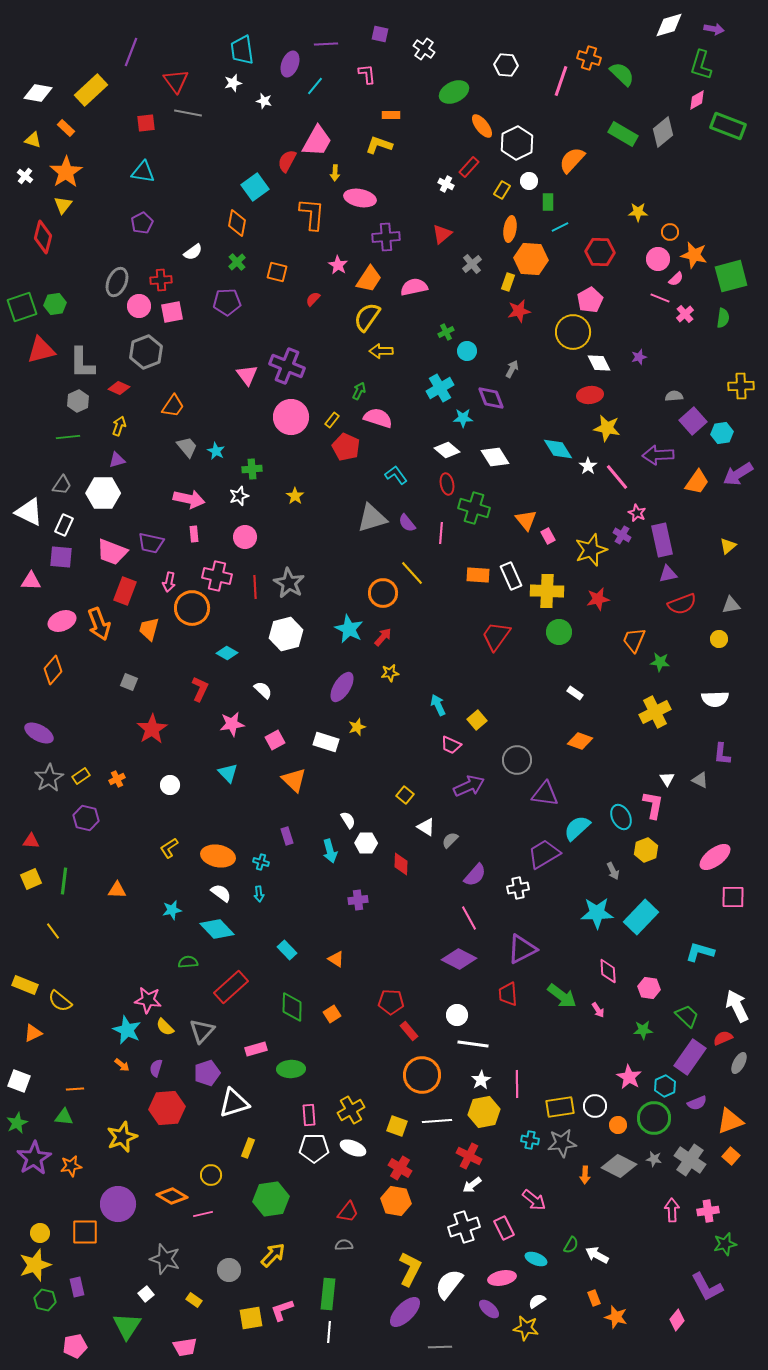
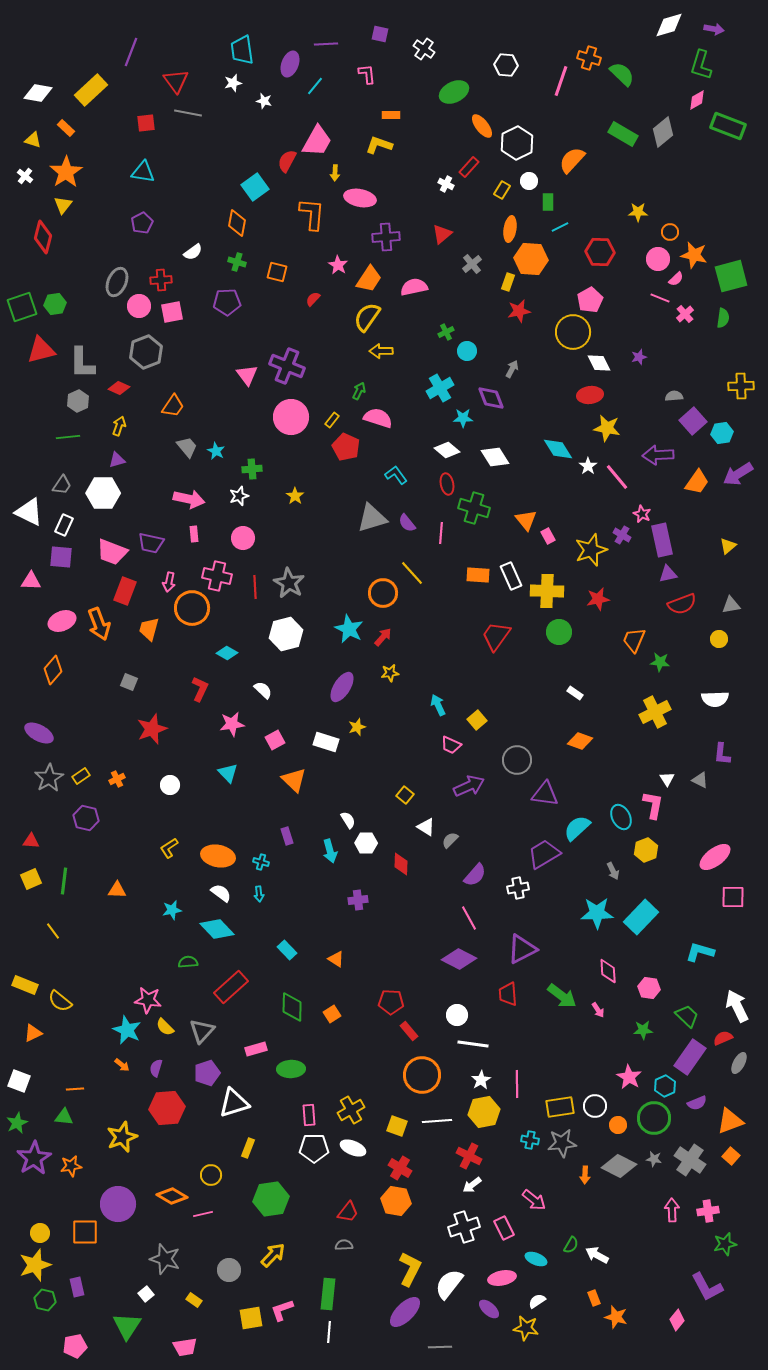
green cross at (237, 262): rotated 30 degrees counterclockwise
pink star at (637, 513): moved 5 px right, 1 px down
pink circle at (245, 537): moved 2 px left, 1 px down
red star at (152, 729): rotated 12 degrees clockwise
